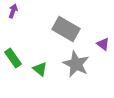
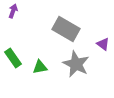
green triangle: moved 2 px up; rotated 49 degrees counterclockwise
